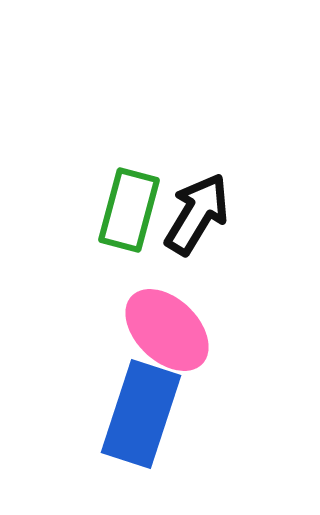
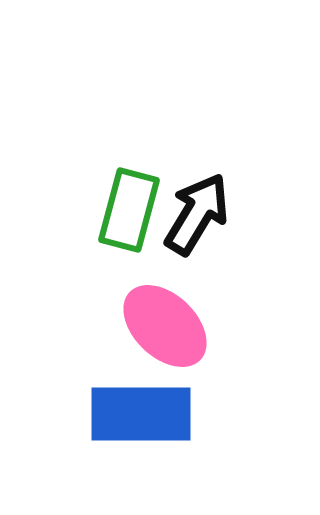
pink ellipse: moved 2 px left, 4 px up
blue rectangle: rotated 72 degrees clockwise
